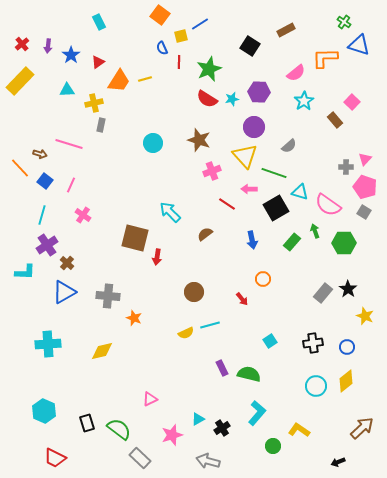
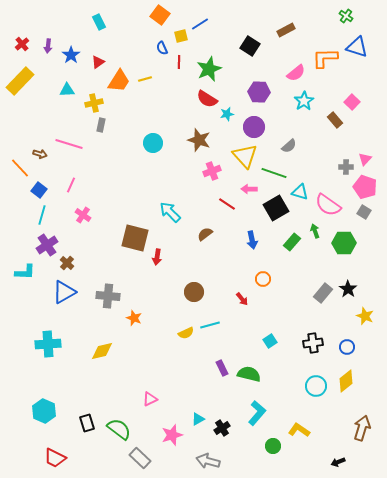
green cross at (344, 22): moved 2 px right, 6 px up
blue triangle at (359, 45): moved 2 px left, 2 px down
cyan star at (232, 99): moved 5 px left, 15 px down
blue square at (45, 181): moved 6 px left, 9 px down
brown arrow at (362, 428): rotated 30 degrees counterclockwise
